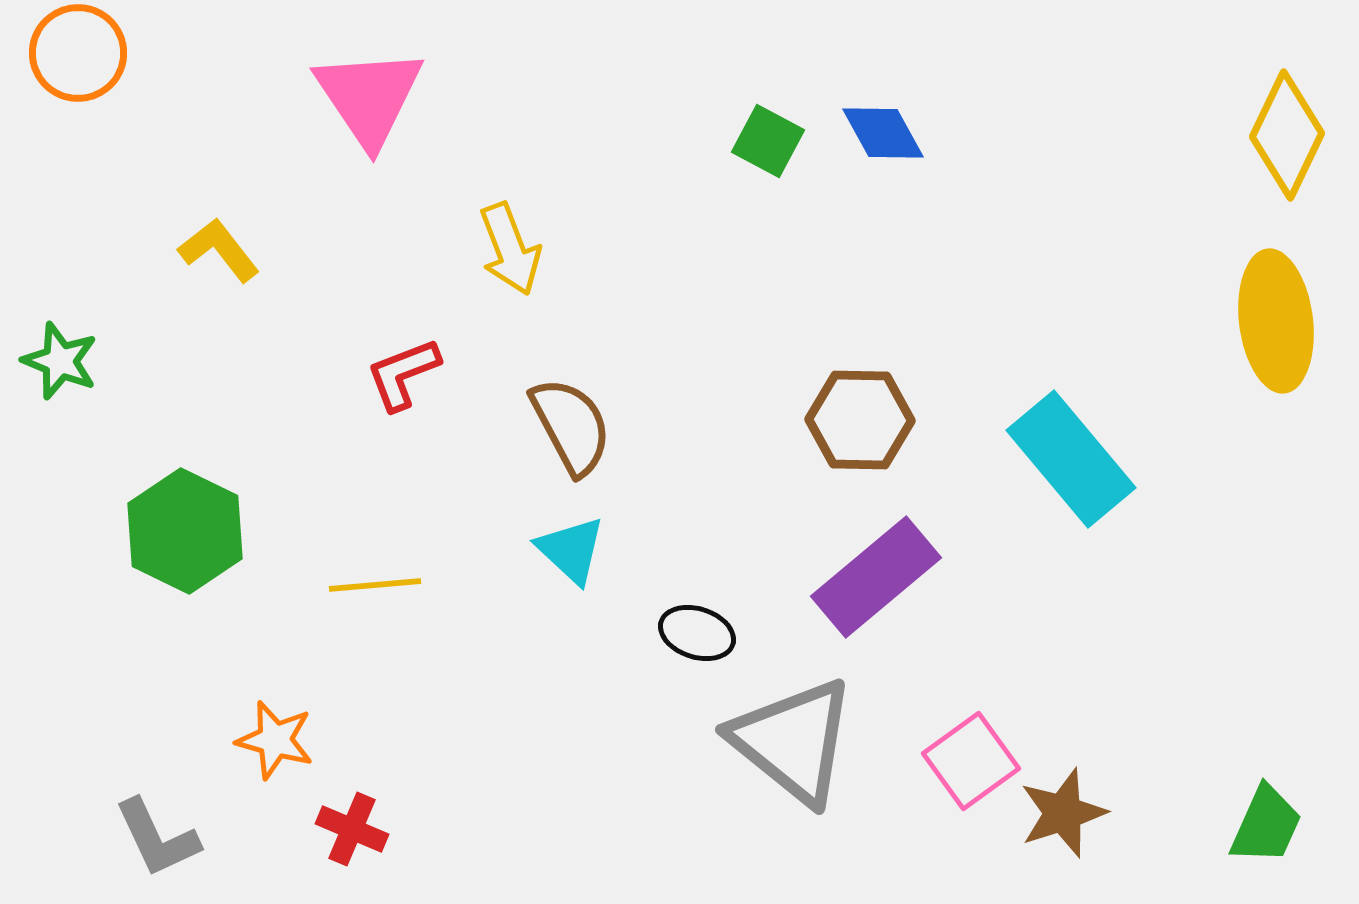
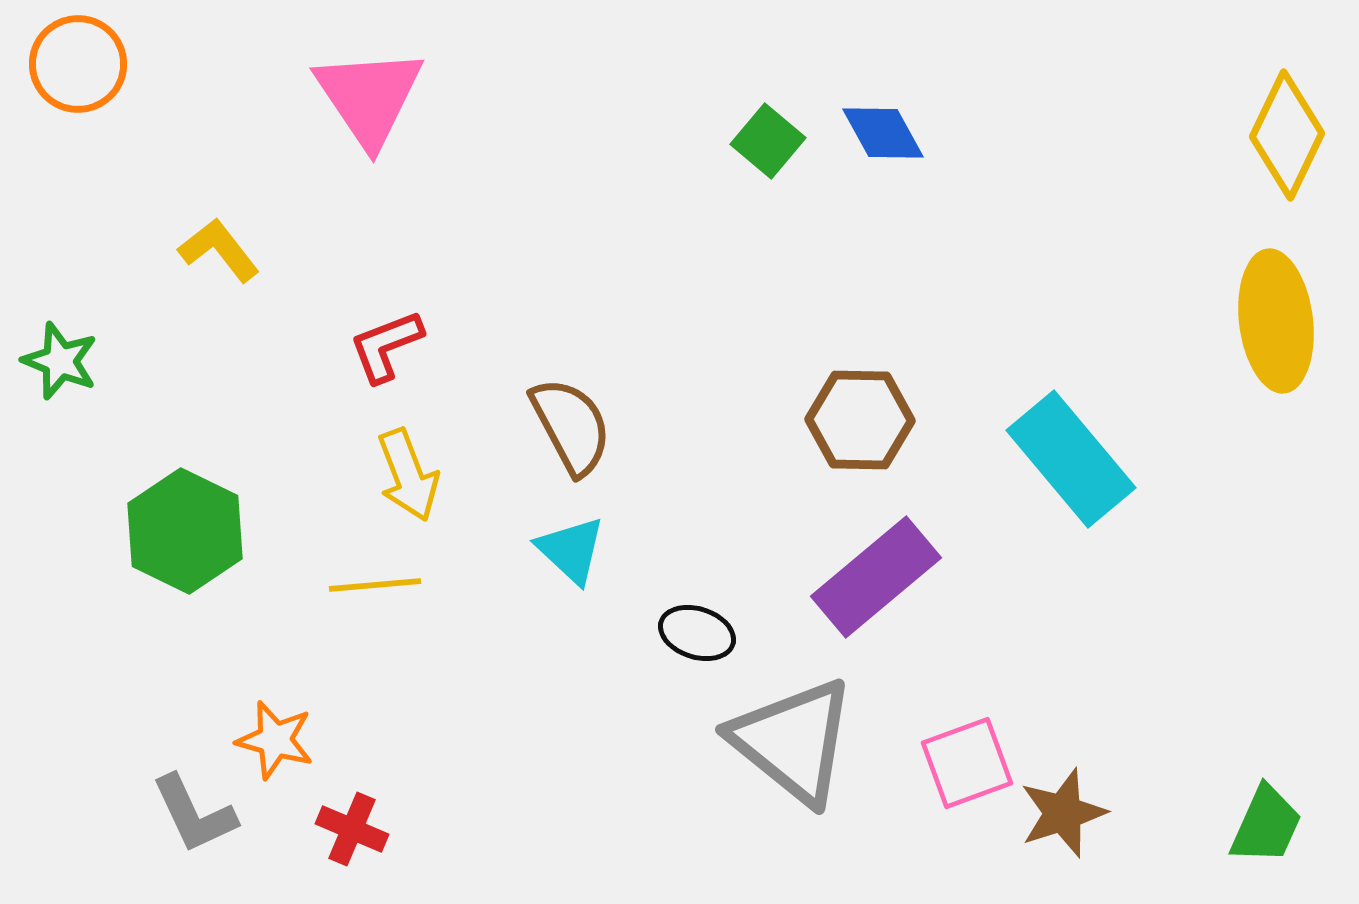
orange circle: moved 11 px down
green square: rotated 12 degrees clockwise
yellow arrow: moved 102 px left, 226 px down
red L-shape: moved 17 px left, 28 px up
pink square: moved 4 px left, 2 px down; rotated 16 degrees clockwise
gray L-shape: moved 37 px right, 24 px up
